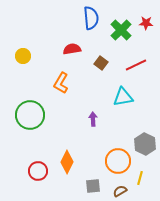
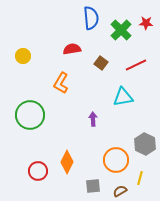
orange circle: moved 2 px left, 1 px up
